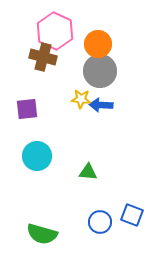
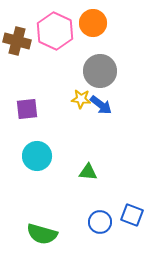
orange circle: moved 5 px left, 21 px up
brown cross: moved 26 px left, 16 px up
blue arrow: rotated 145 degrees counterclockwise
